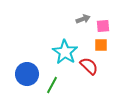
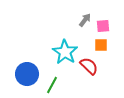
gray arrow: moved 2 px right, 1 px down; rotated 32 degrees counterclockwise
